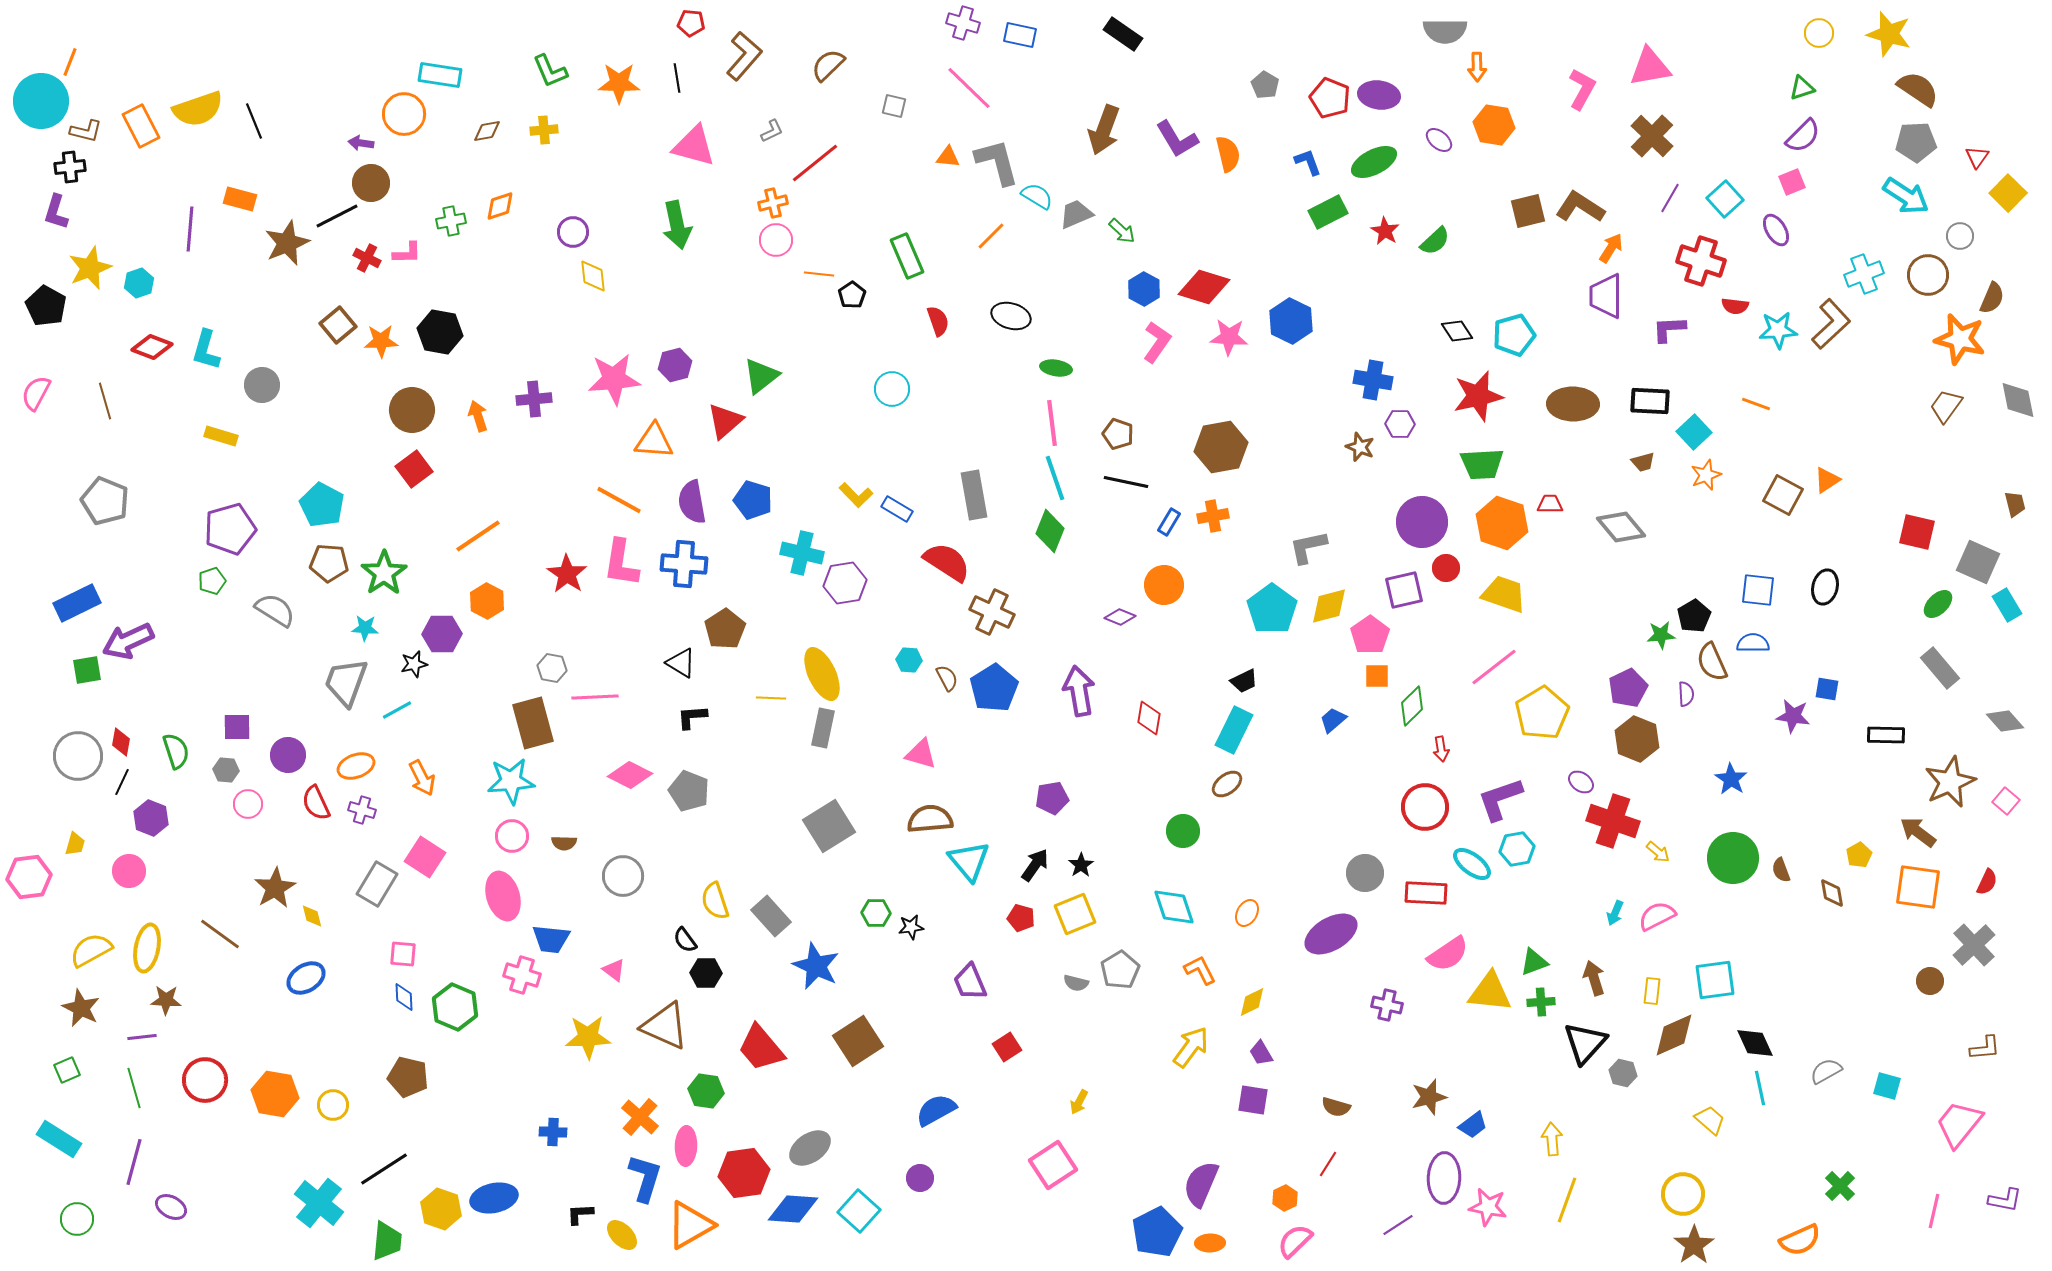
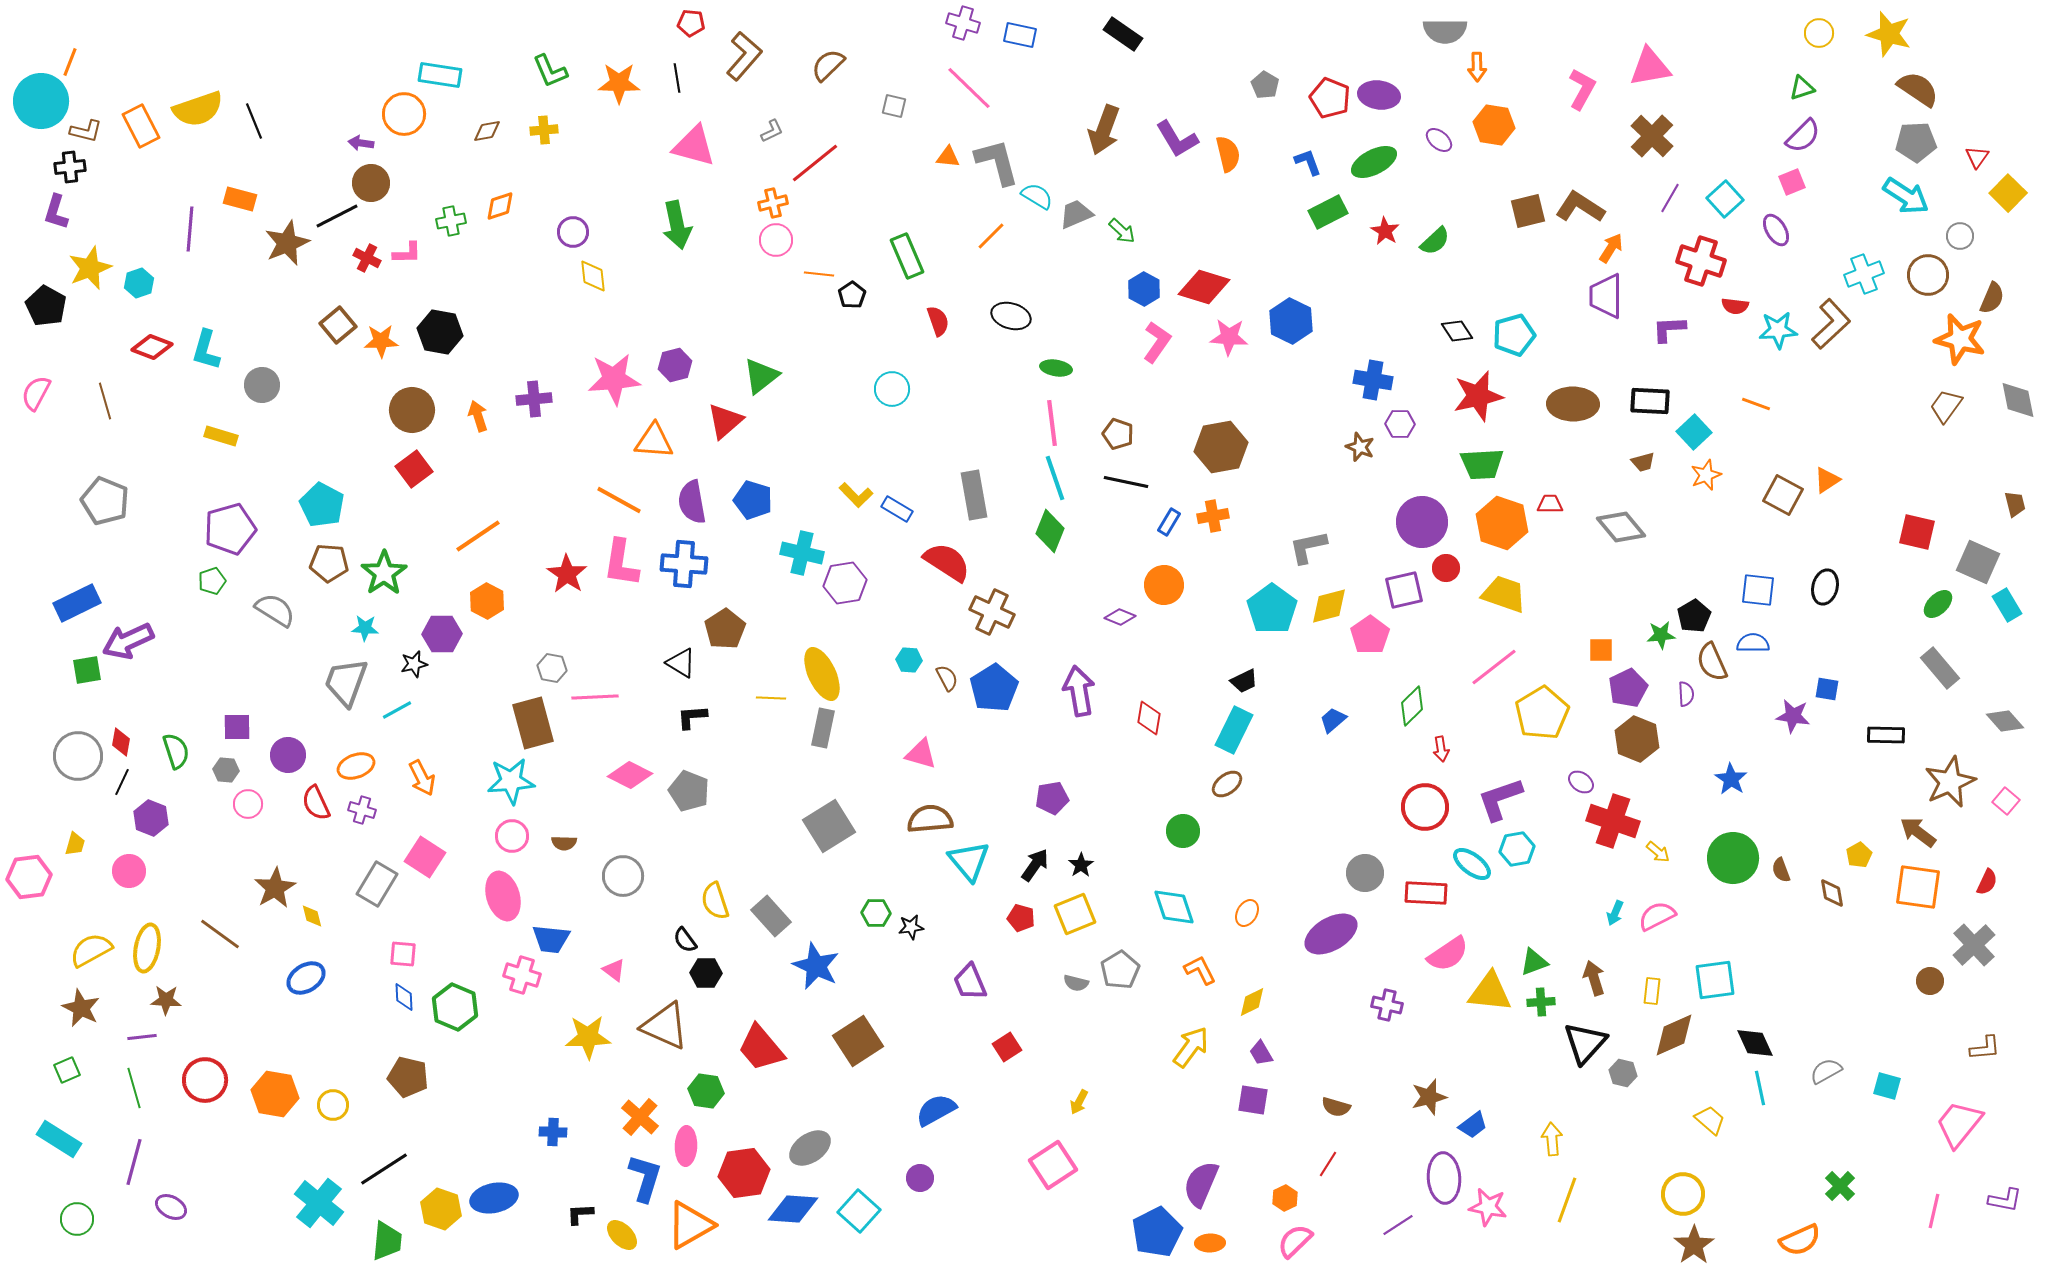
orange square at (1377, 676): moved 224 px right, 26 px up
purple ellipse at (1444, 1178): rotated 6 degrees counterclockwise
